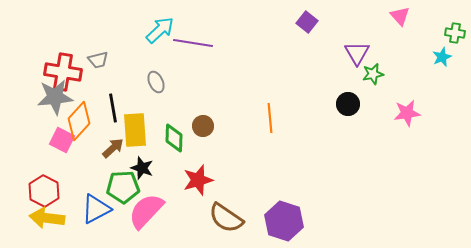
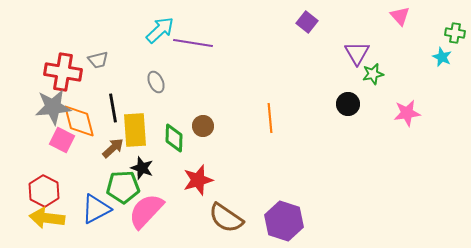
cyan star: rotated 24 degrees counterclockwise
gray star: moved 2 px left, 10 px down
orange diamond: rotated 57 degrees counterclockwise
